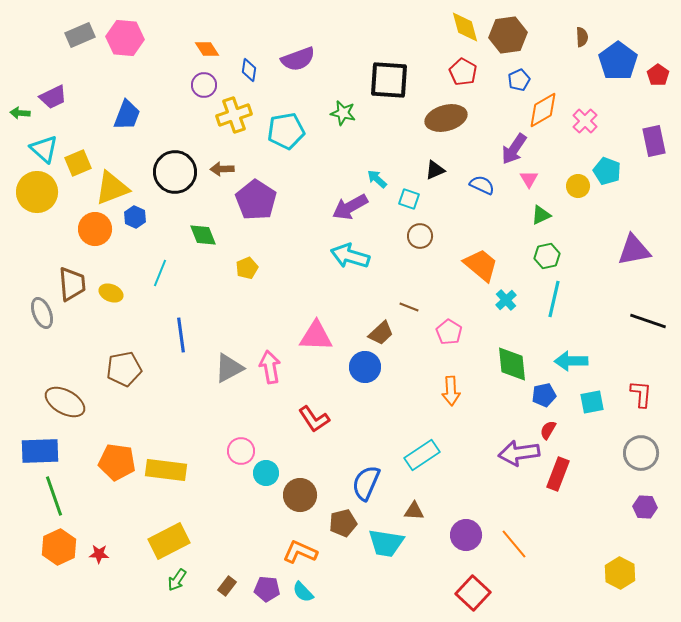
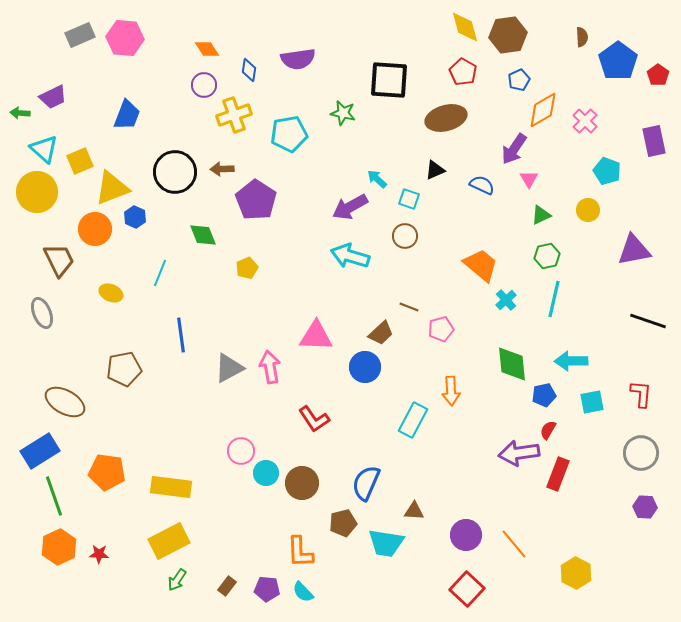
purple semicircle at (298, 59): rotated 12 degrees clockwise
cyan pentagon at (286, 131): moved 3 px right, 3 px down
yellow square at (78, 163): moved 2 px right, 2 px up
yellow circle at (578, 186): moved 10 px right, 24 px down
brown circle at (420, 236): moved 15 px left
brown trapezoid at (72, 284): moved 13 px left, 24 px up; rotated 21 degrees counterclockwise
pink pentagon at (449, 332): moved 8 px left, 3 px up; rotated 25 degrees clockwise
blue rectangle at (40, 451): rotated 30 degrees counterclockwise
cyan rectangle at (422, 455): moved 9 px left, 35 px up; rotated 28 degrees counterclockwise
orange pentagon at (117, 462): moved 10 px left, 10 px down
yellow rectangle at (166, 470): moved 5 px right, 17 px down
brown circle at (300, 495): moved 2 px right, 12 px up
orange L-shape at (300, 552): rotated 116 degrees counterclockwise
yellow hexagon at (620, 573): moved 44 px left
red square at (473, 593): moved 6 px left, 4 px up
